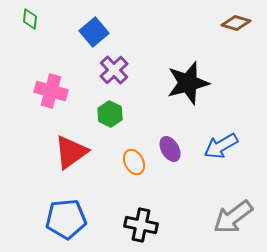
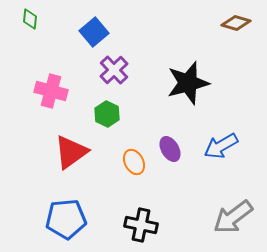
green hexagon: moved 3 px left
